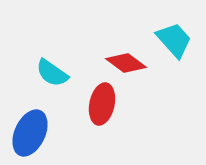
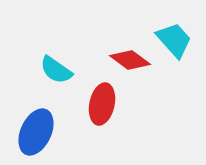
red diamond: moved 4 px right, 3 px up
cyan semicircle: moved 4 px right, 3 px up
blue ellipse: moved 6 px right, 1 px up
